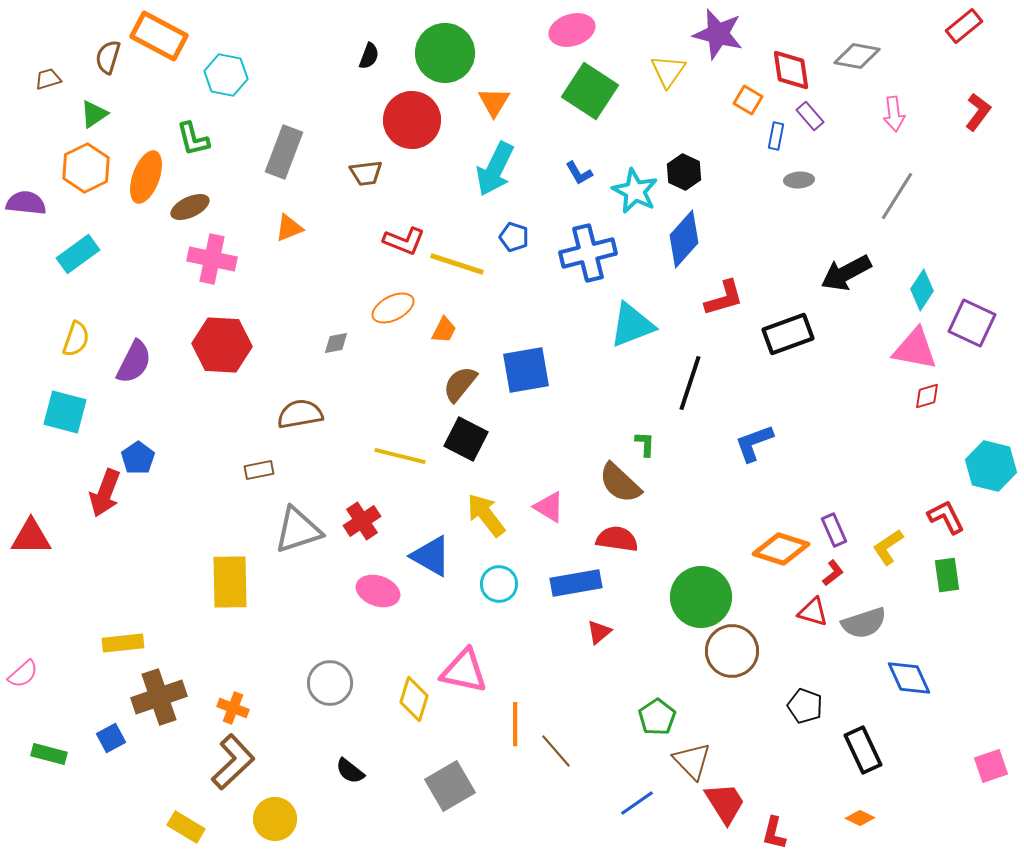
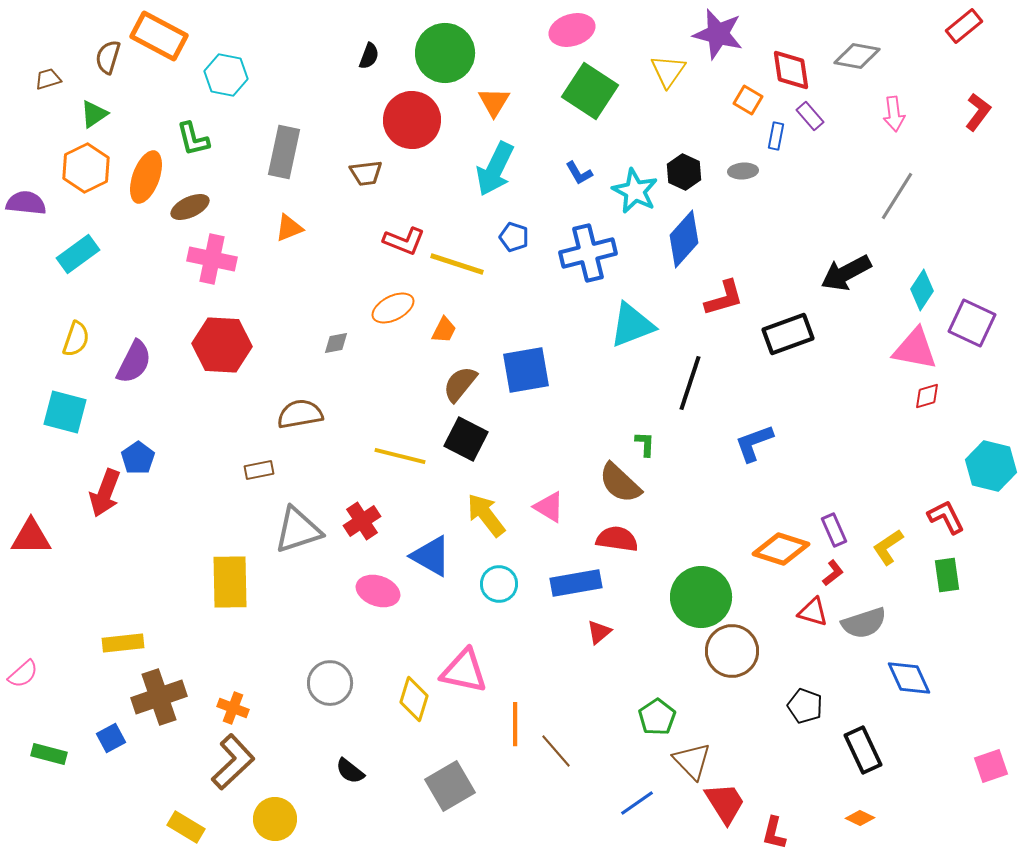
gray rectangle at (284, 152): rotated 9 degrees counterclockwise
gray ellipse at (799, 180): moved 56 px left, 9 px up
